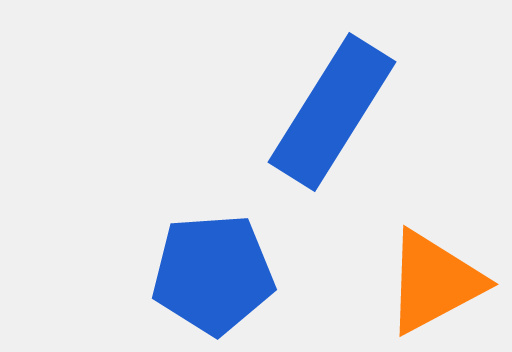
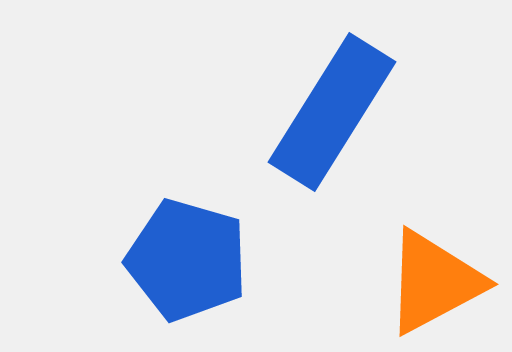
blue pentagon: moved 26 px left, 14 px up; rotated 20 degrees clockwise
